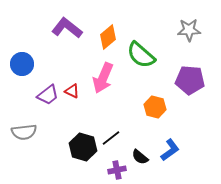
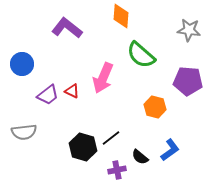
gray star: rotated 10 degrees clockwise
orange diamond: moved 13 px right, 21 px up; rotated 45 degrees counterclockwise
purple pentagon: moved 2 px left, 1 px down
